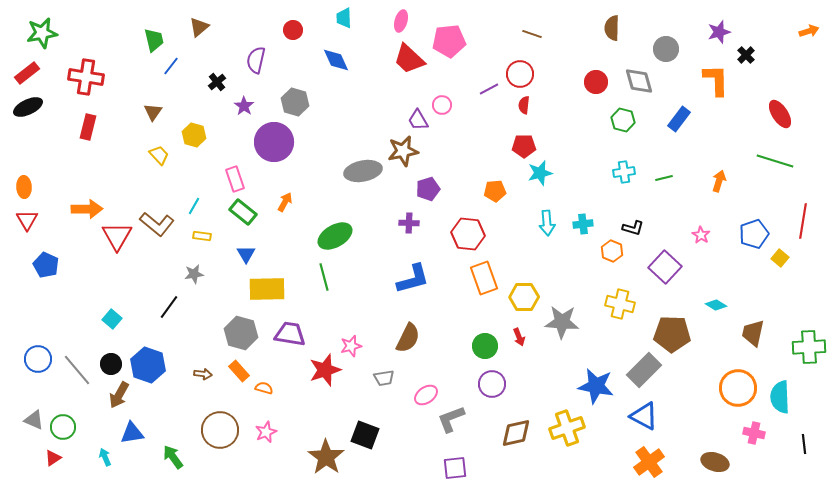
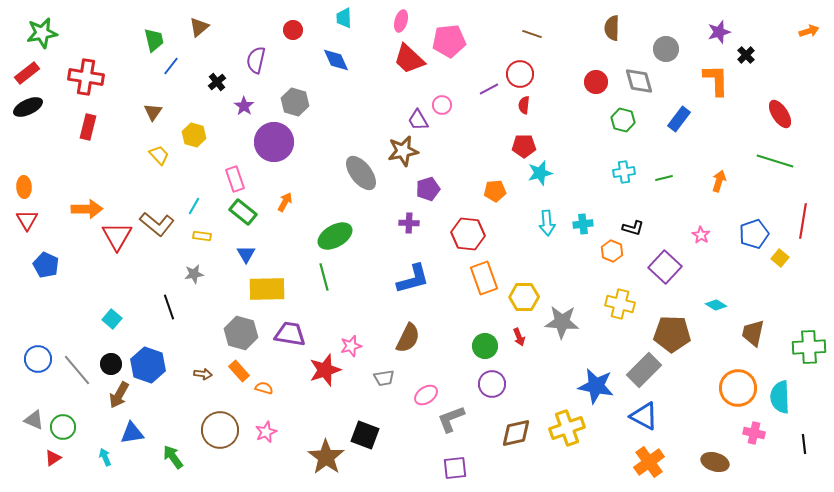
gray ellipse at (363, 171): moved 2 px left, 2 px down; rotated 63 degrees clockwise
black line at (169, 307): rotated 55 degrees counterclockwise
